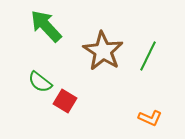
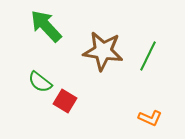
brown star: rotated 24 degrees counterclockwise
